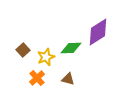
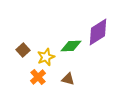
green diamond: moved 2 px up
orange cross: moved 1 px right, 1 px up
